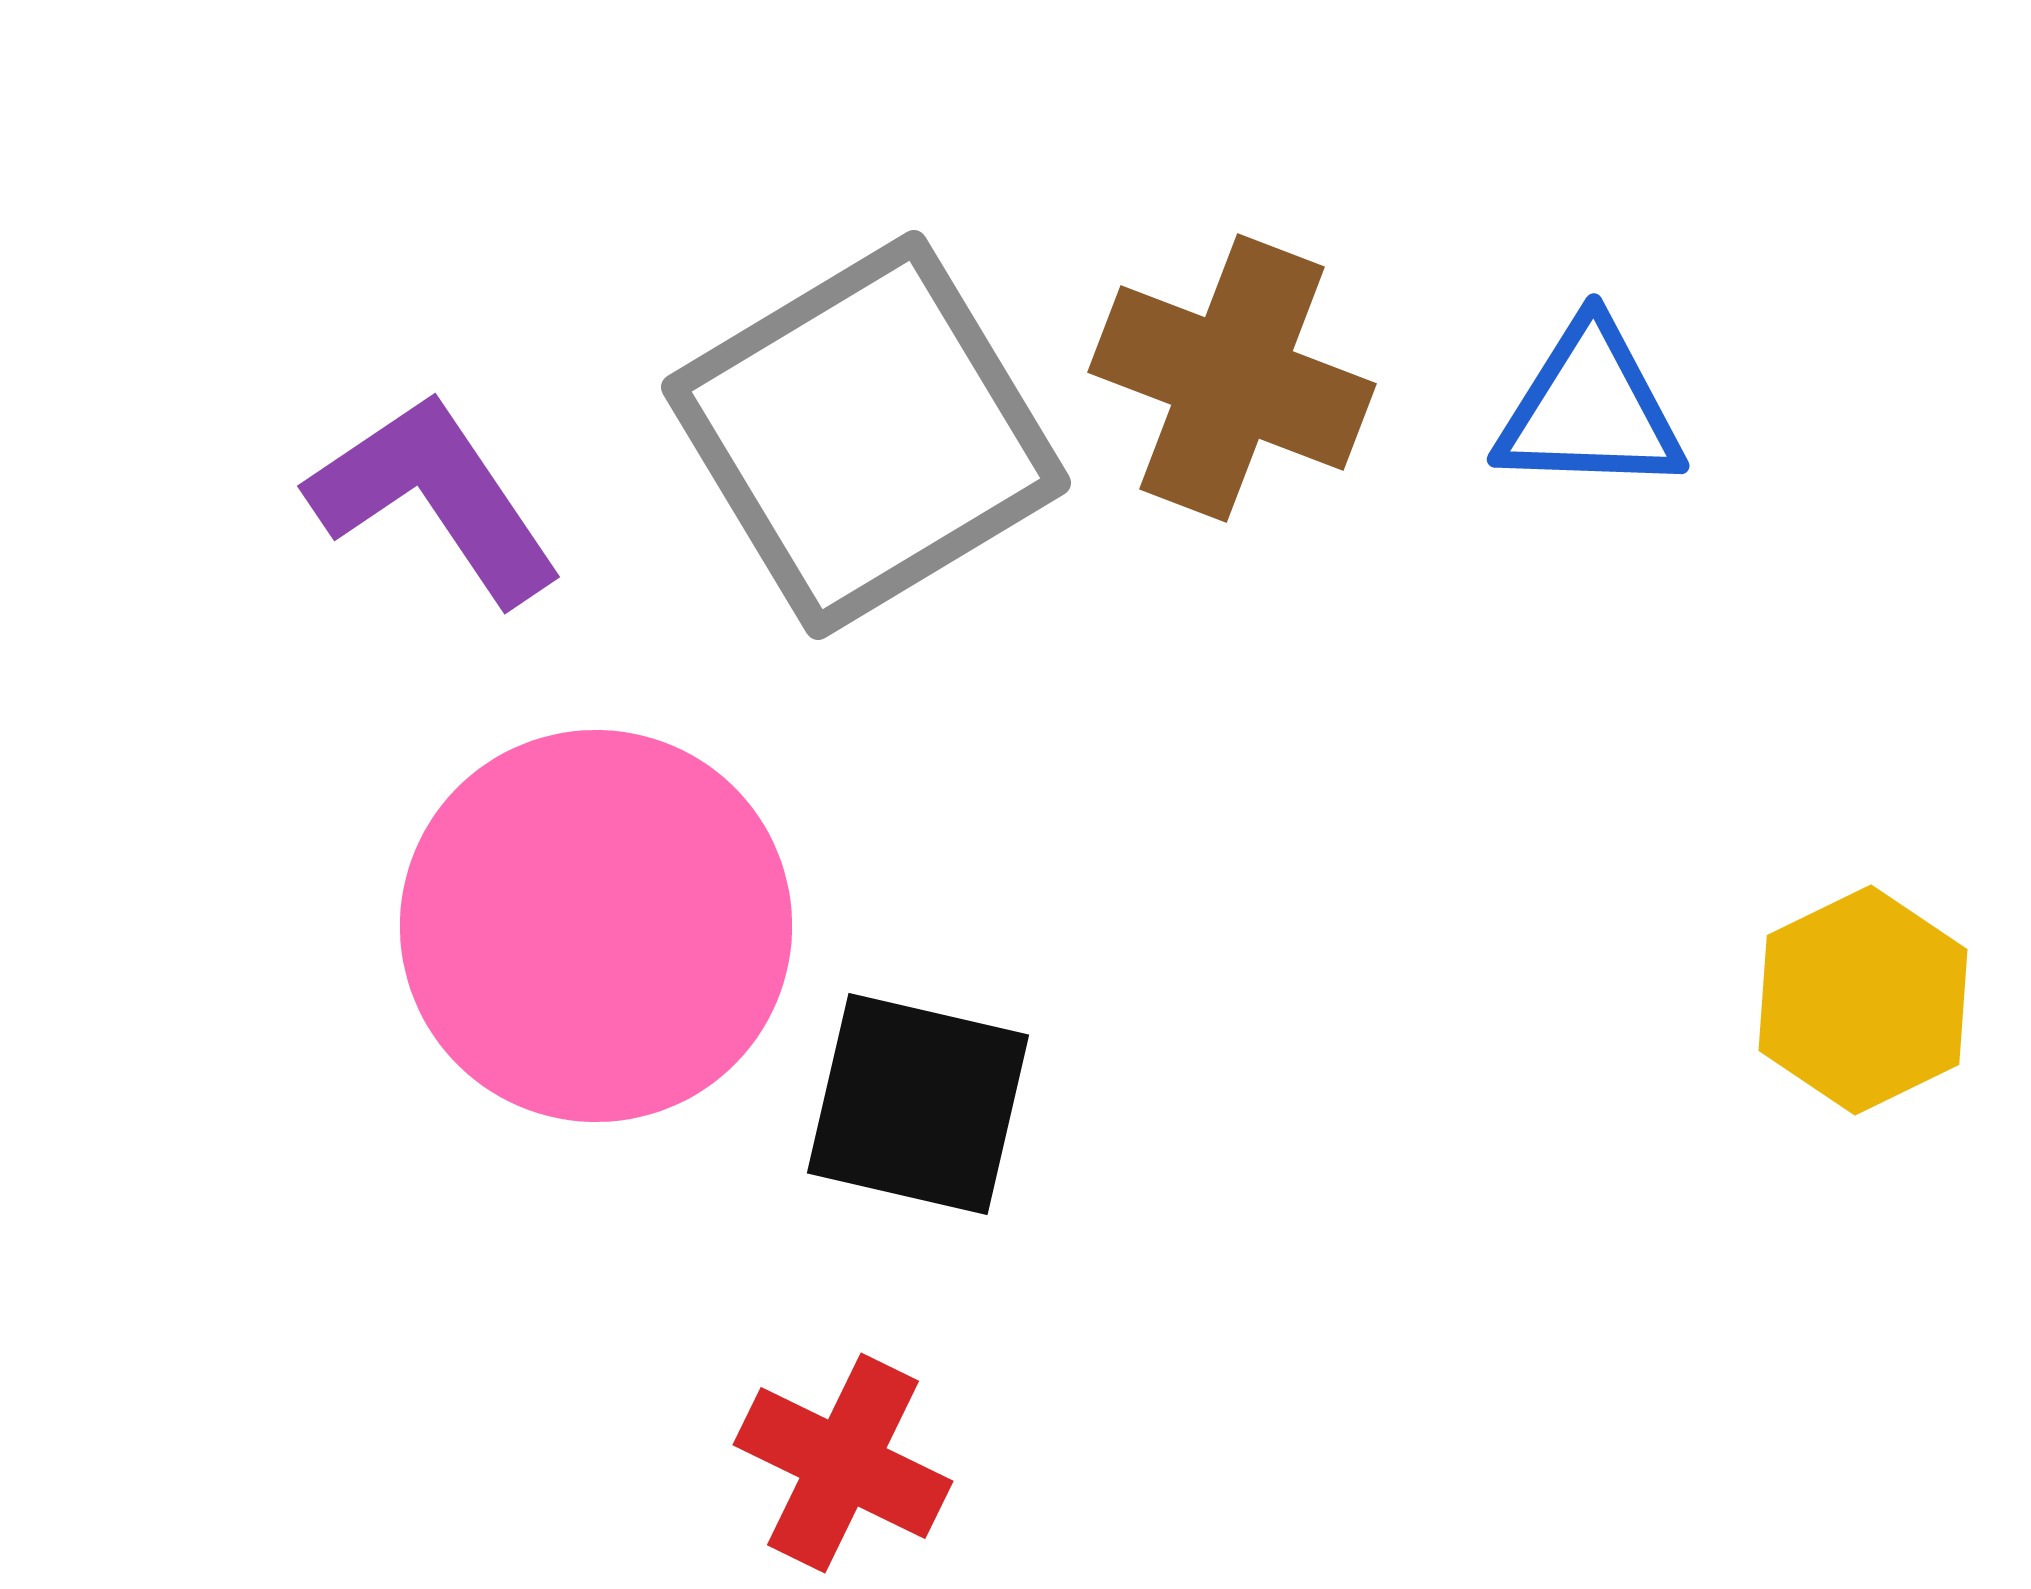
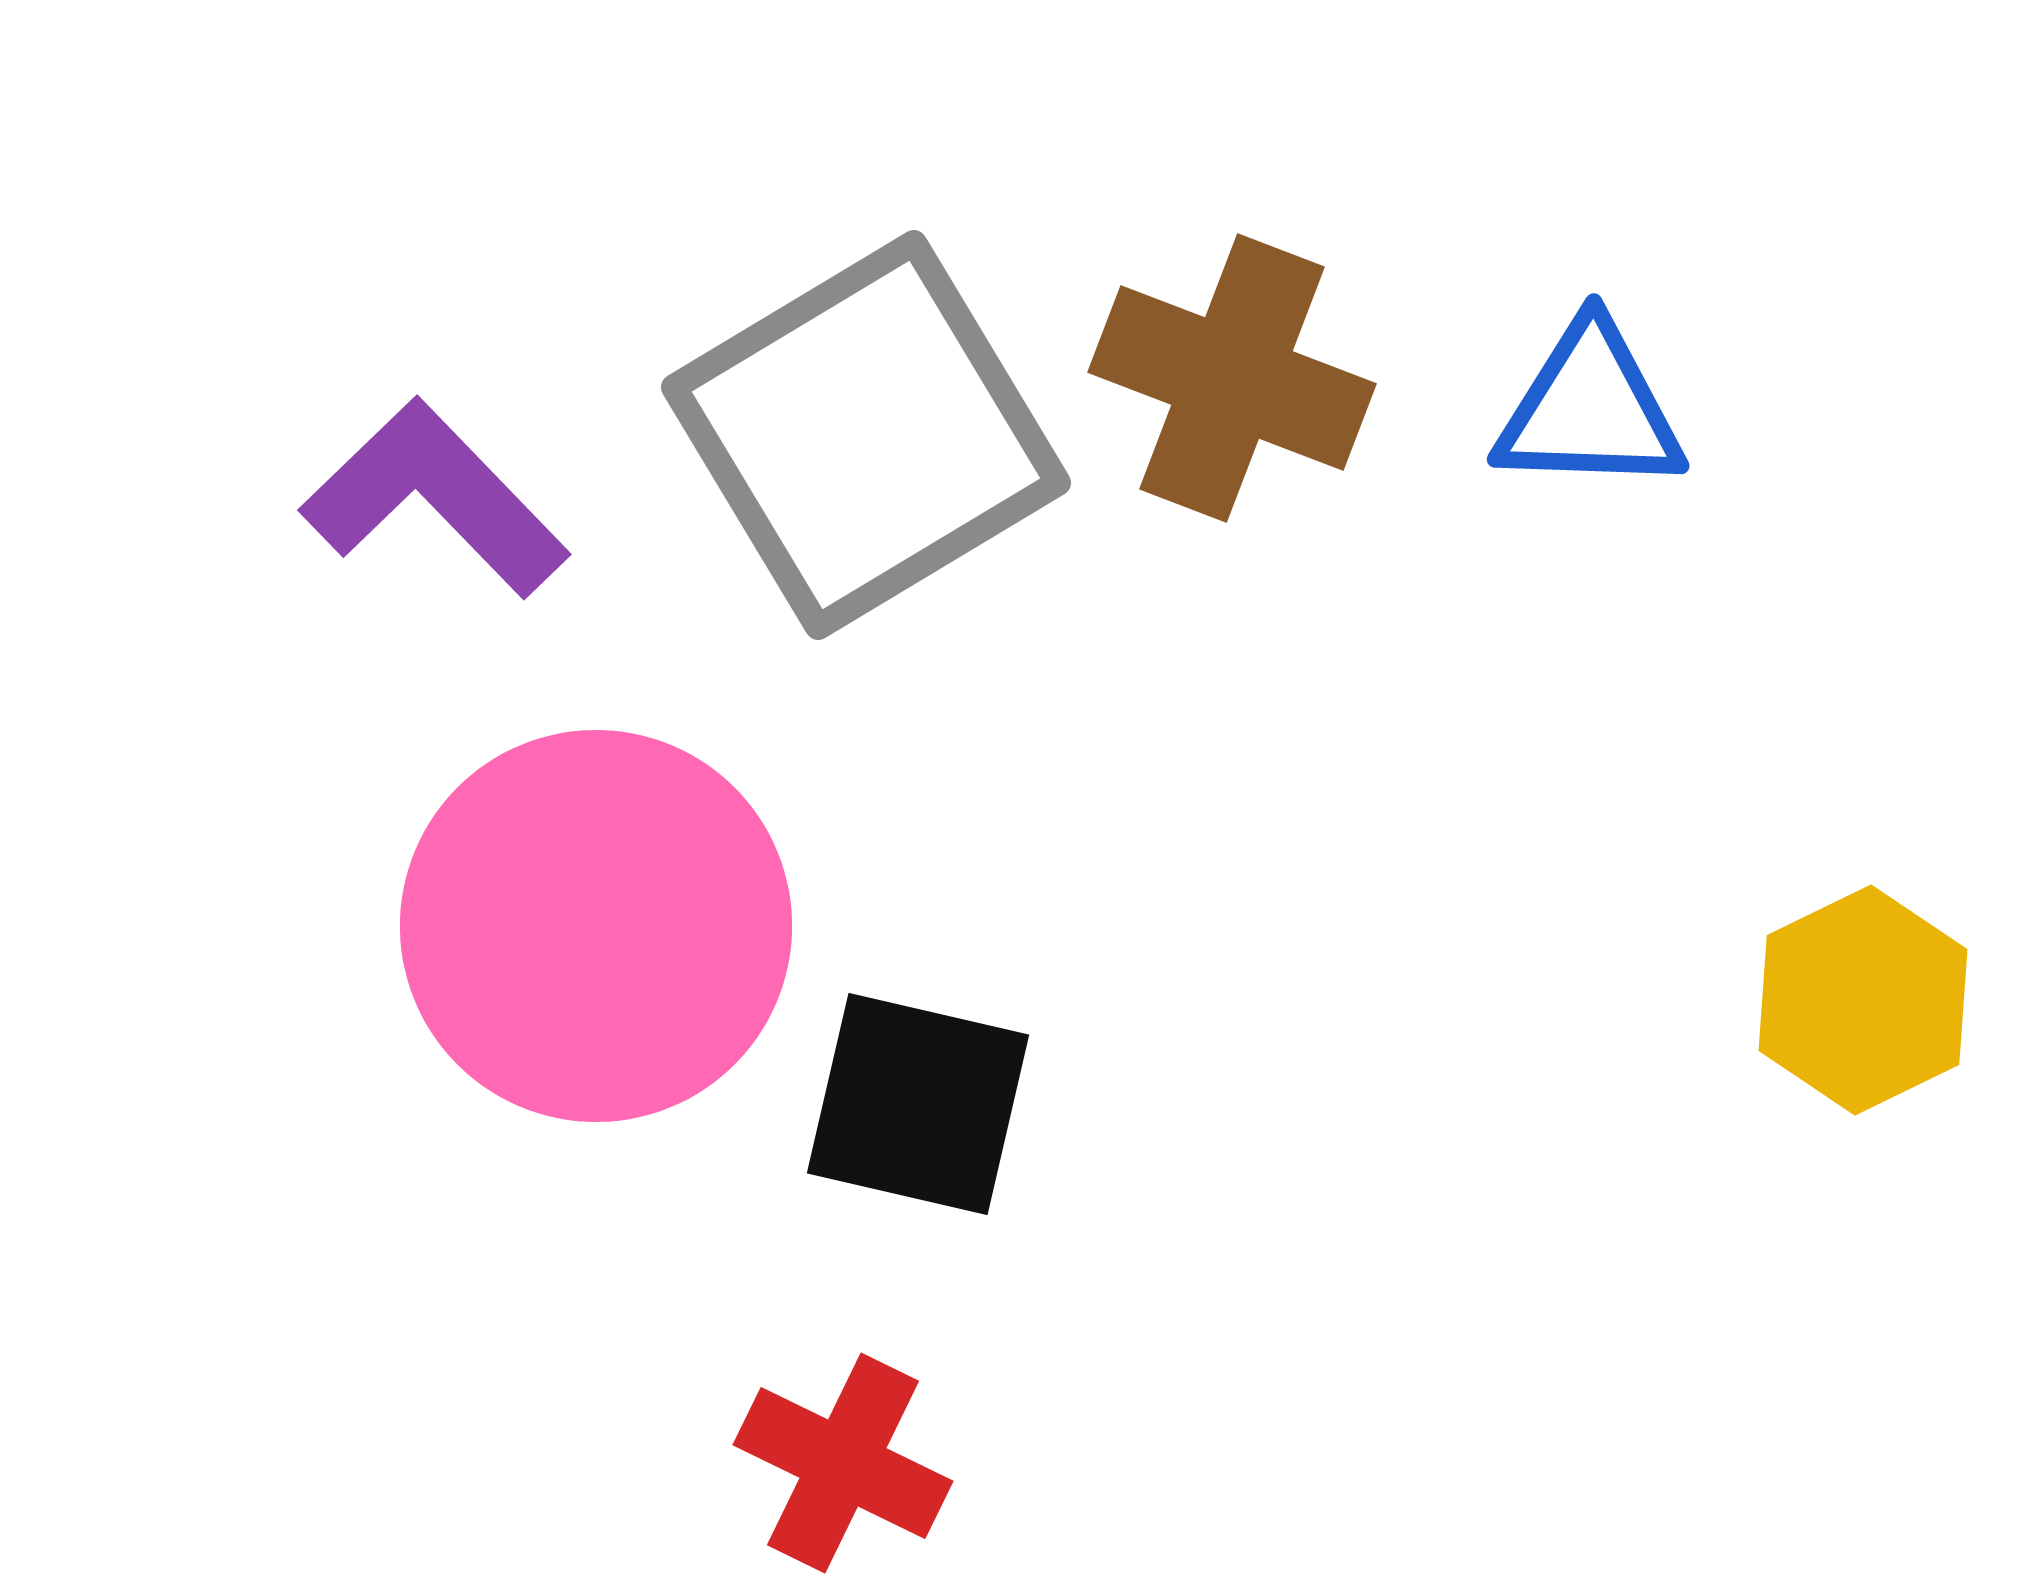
purple L-shape: rotated 10 degrees counterclockwise
